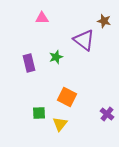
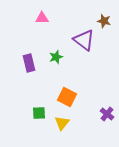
yellow triangle: moved 2 px right, 1 px up
